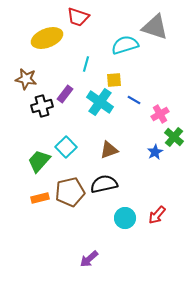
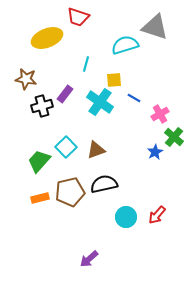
blue line: moved 2 px up
brown triangle: moved 13 px left
cyan circle: moved 1 px right, 1 px up
